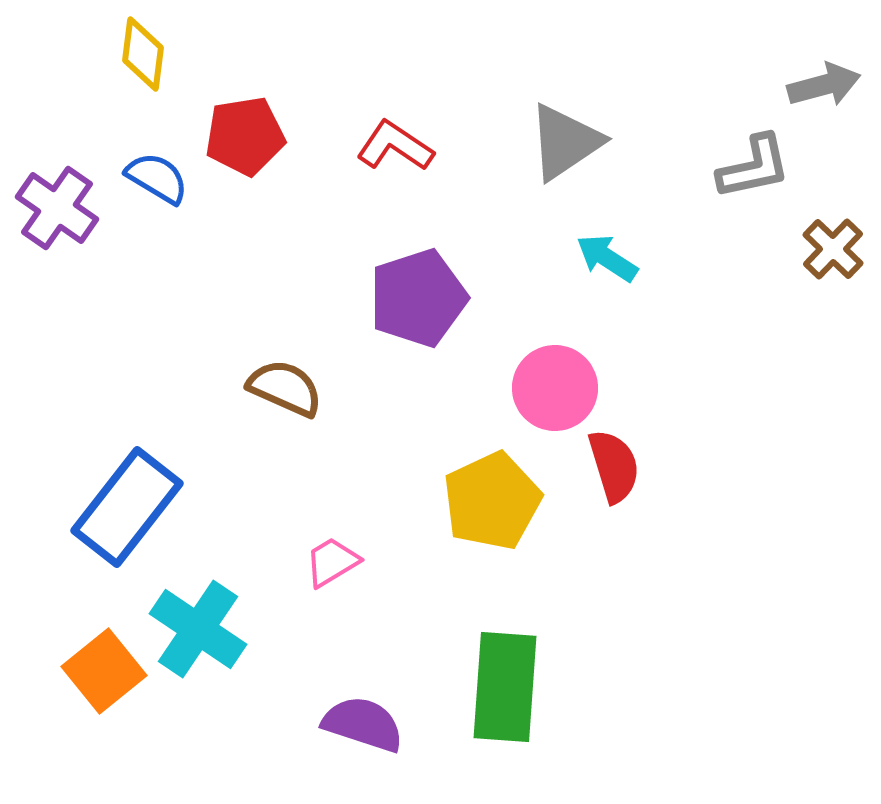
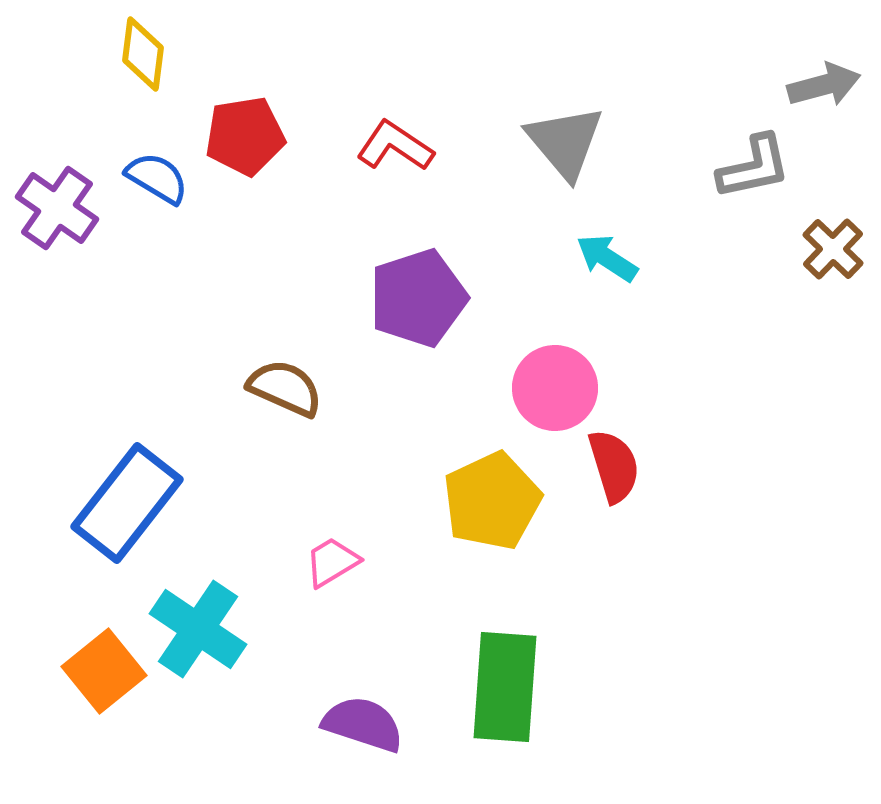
gray triangle: rotated 36 degrees counterclockwise
blue rectangle: moved 4 px up
